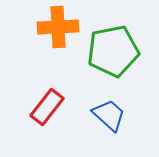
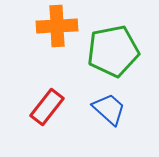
orange cross: moved 1 px left, 1 px up
blue trapezoid: moved 6 px up
